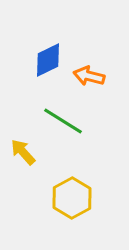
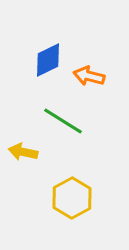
yellow arrow: rotated 36 degrees counterclockwise
